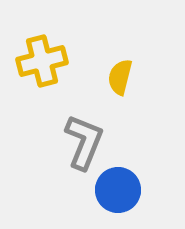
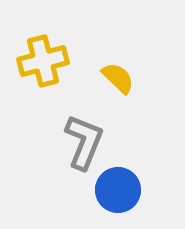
yellow cross: moved 1 px right
yellow semicircle: moved 2 px left, 1 px down; rotated 120 degrees clockwise
